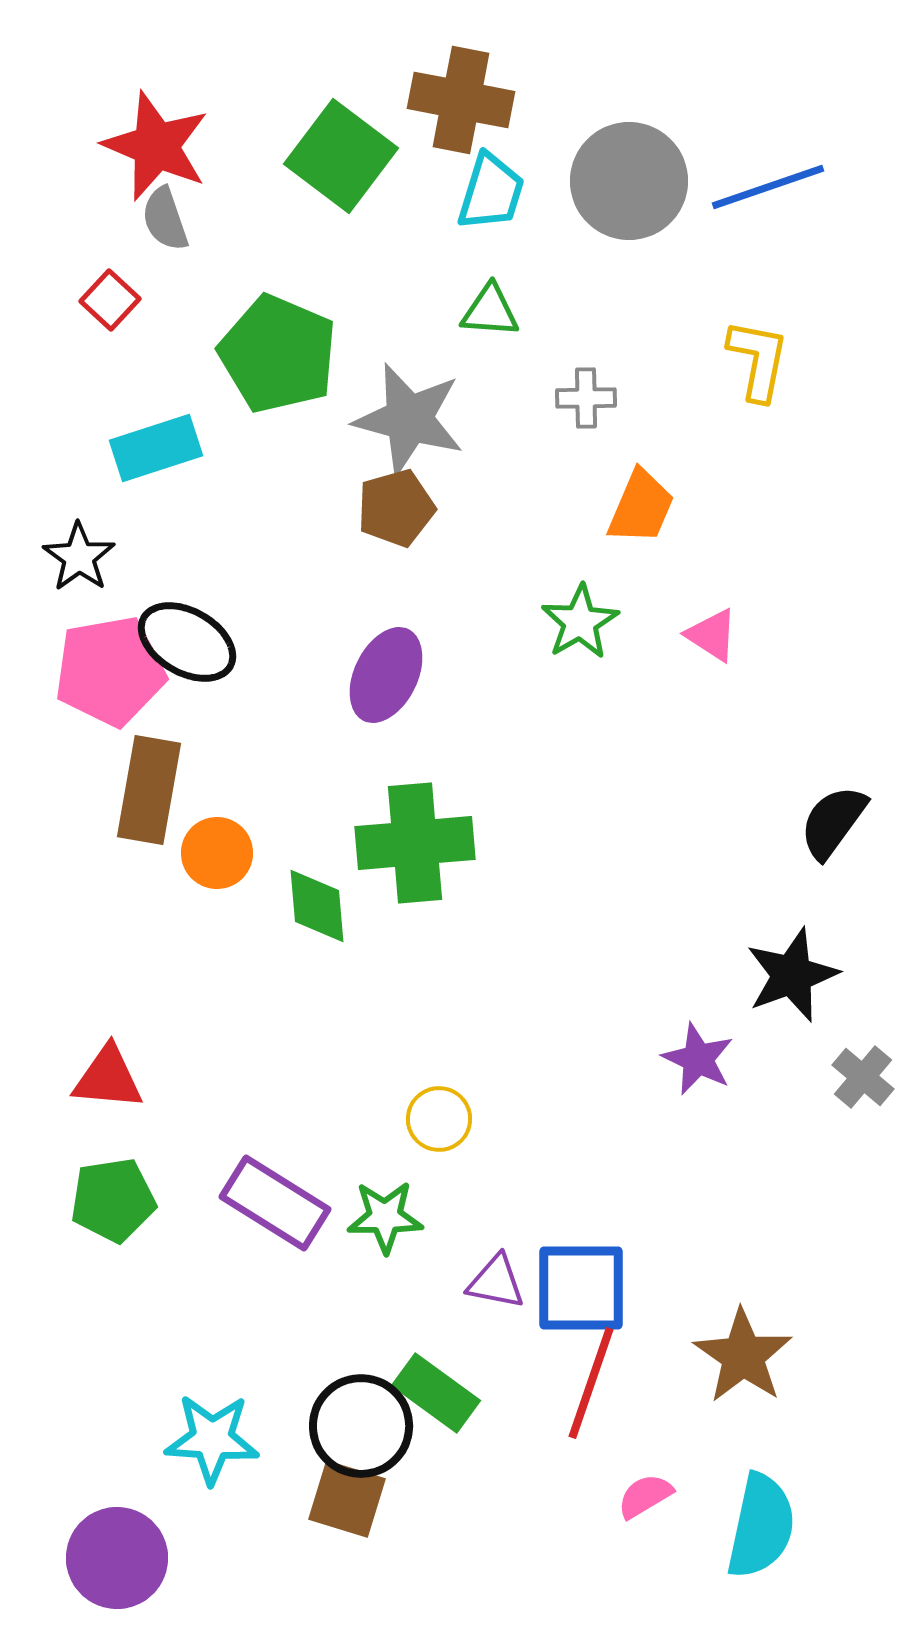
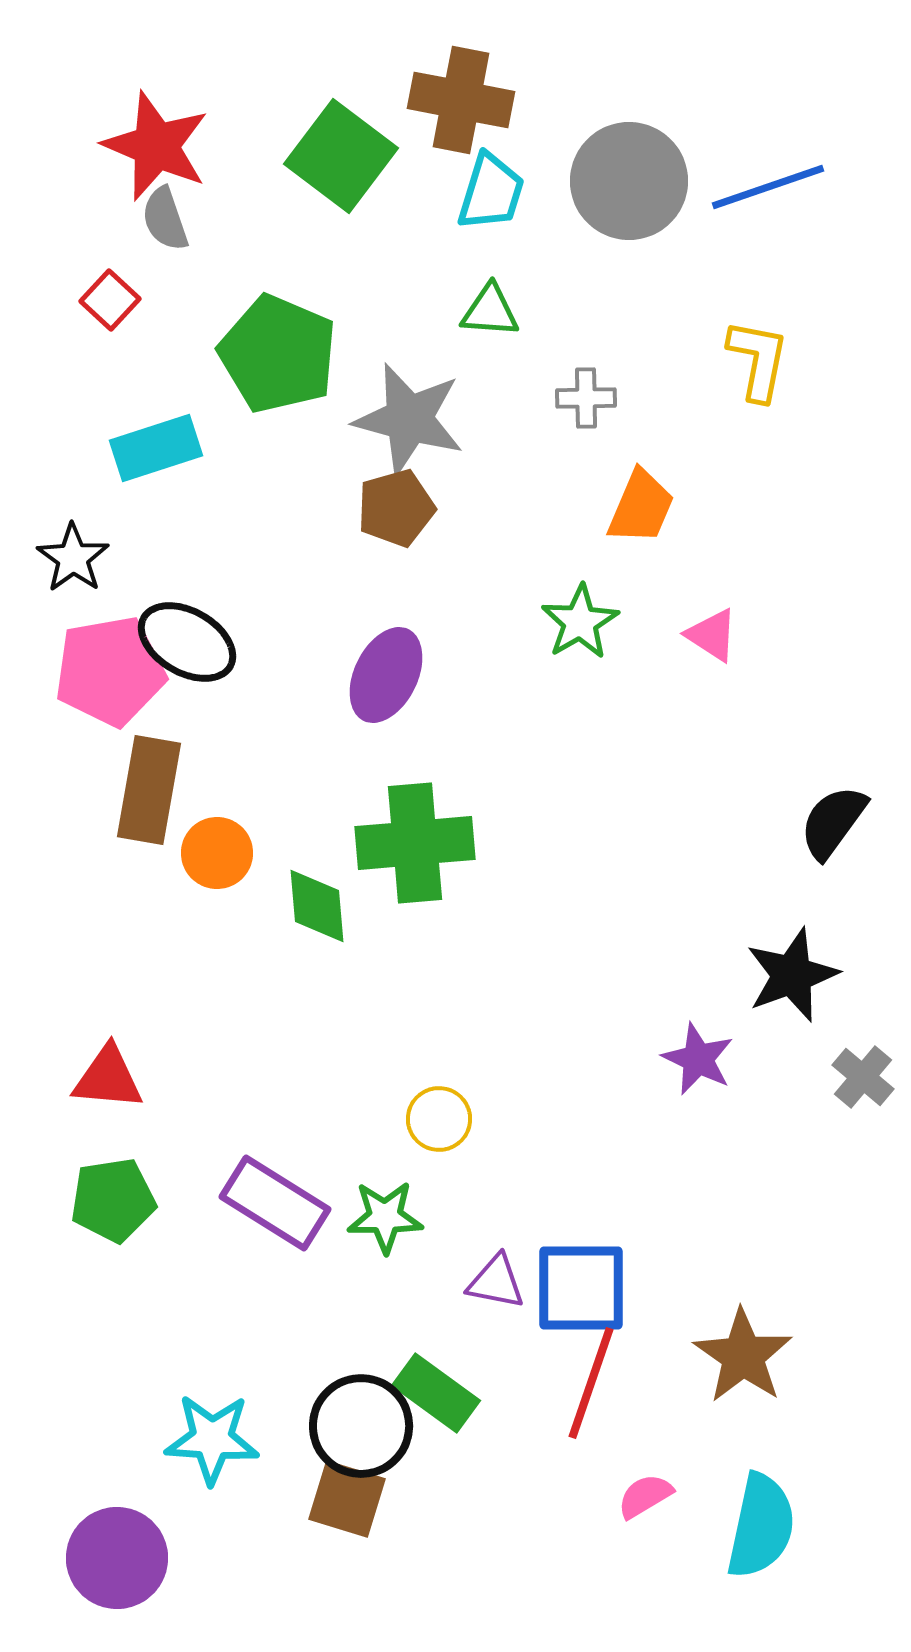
black star at (79, 557): moved 6 px left, 1 px down
